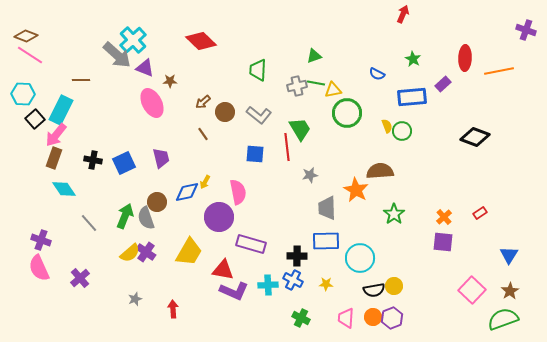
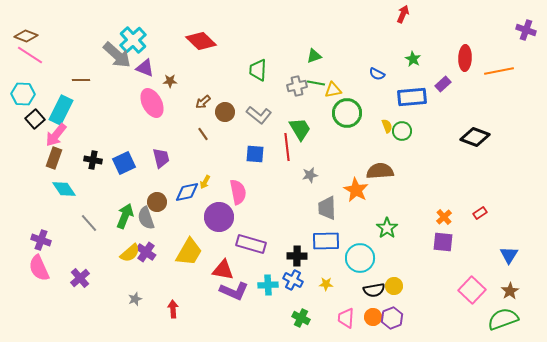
green star at (394, 214): moved 7 px left, 14 px down
